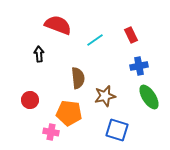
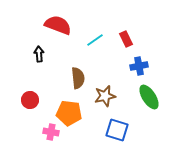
red rectangle: moved 5 px left, 4 px down
